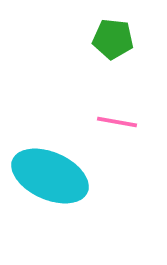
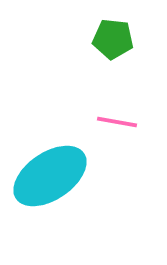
cyan ellipse: rotated 58 degrees counterclockwise
